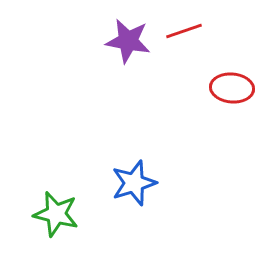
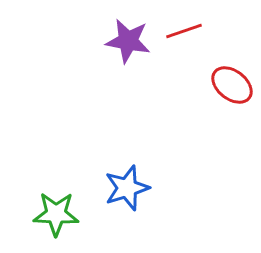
red ellipse: moved 3 px up; rotated 33 degrees clockwise
blue star: moved 7 px left, 5 px down
green star: rotated 12 degrees counterclockwise
